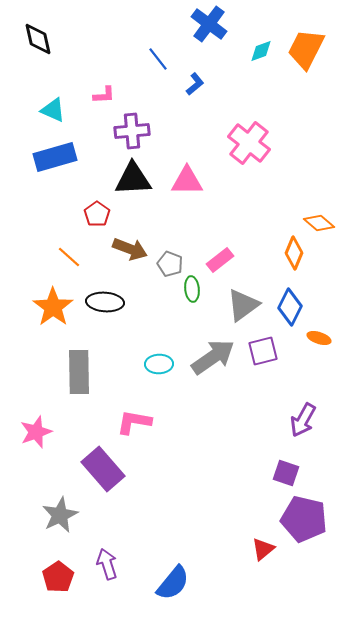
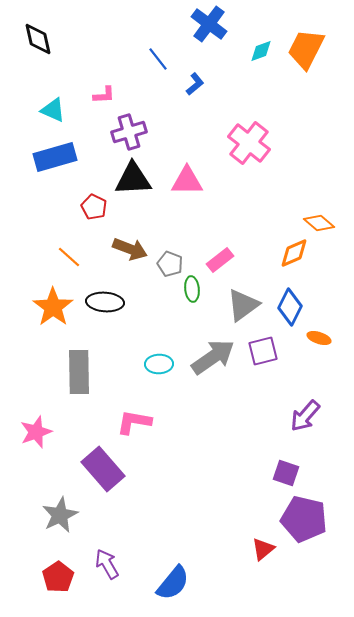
purple cross at (132, 131): moved 3 px left, 1 px down; rotated 12 degrees counterclockwise
red pentagon at (97, 214): moved 3 px left, 7 px up; rotated 10 degrees counterclockwise
orange diamond at (294, 253): rotated 44 degrees clockwise
purple arrow at (303, 420): moved 2 px right, 4 px up; rotated 12 degrees clockwise
purple arrow at (107, 564): rotated 12 degrees counterclockwise
